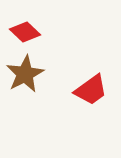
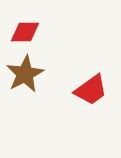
red diamond: rotated 44 degrees counterclockwise
